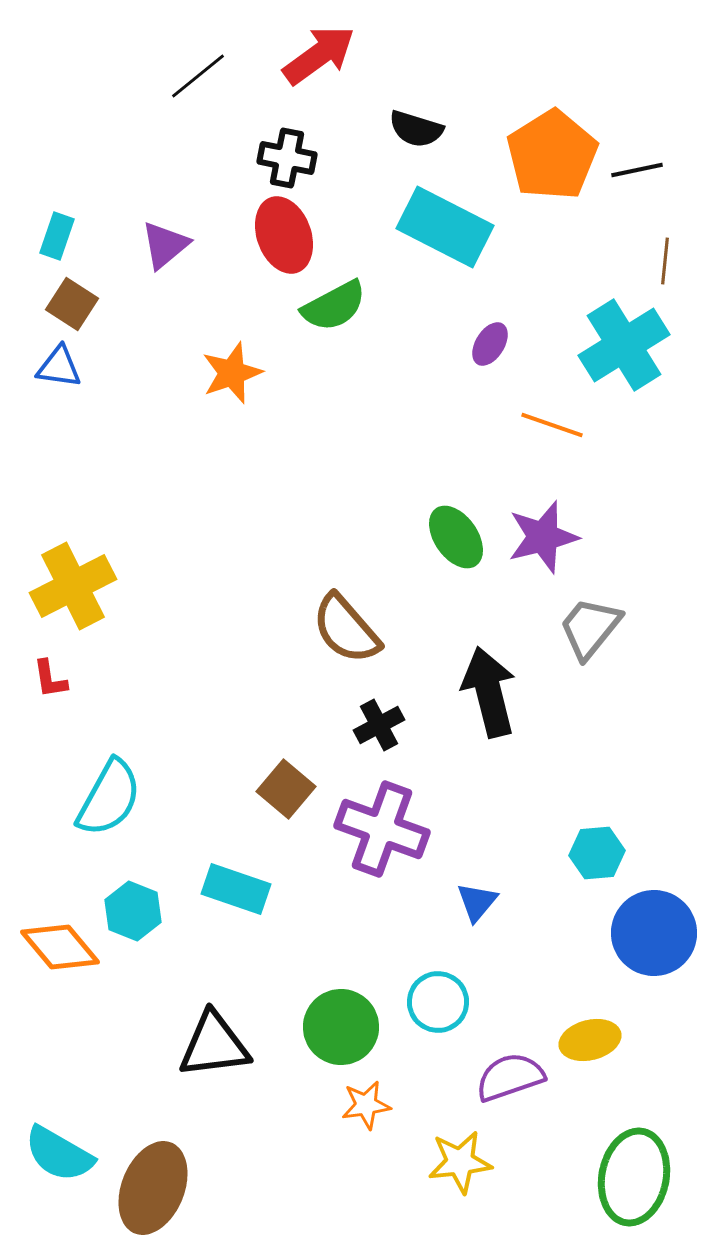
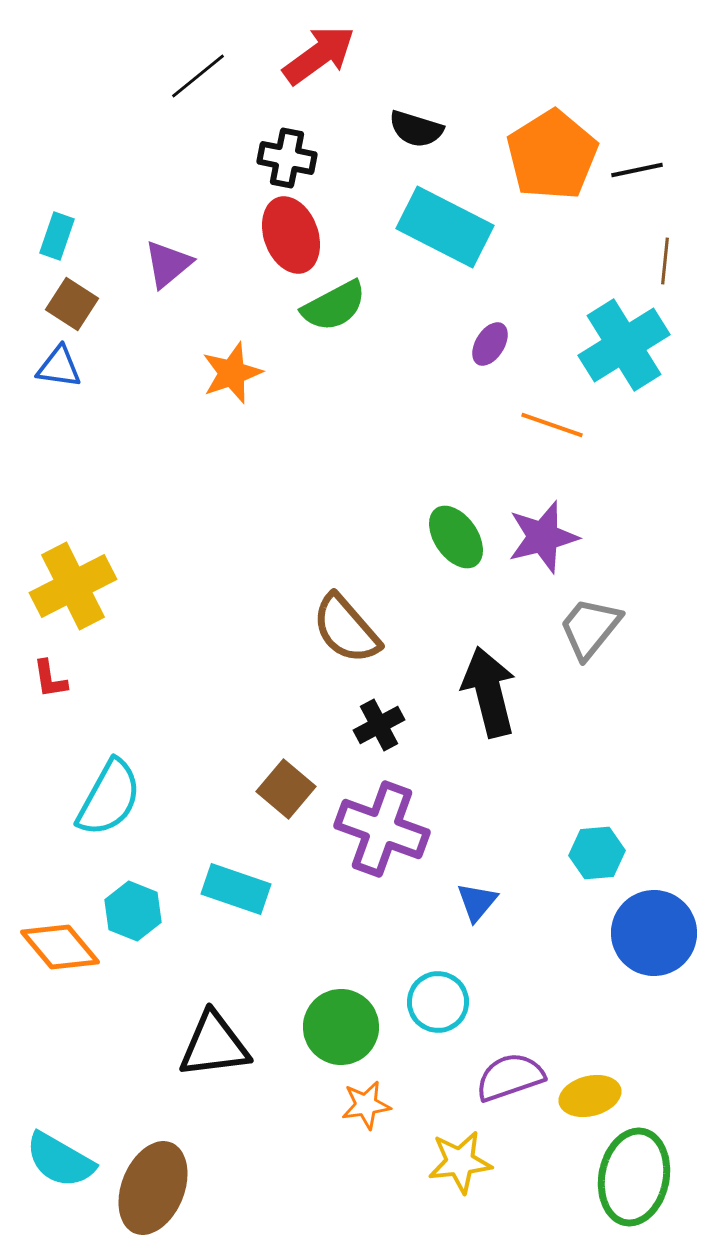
red ellipse at (284, 235): moved 7 px right
purple triangle at (165, 245): moved 3 px right, 19 px down
yellow ellipse at (590, 1040): moved 56 px down
cyan semicircle at (59, 1154): moved 1 px right, 6 px down
